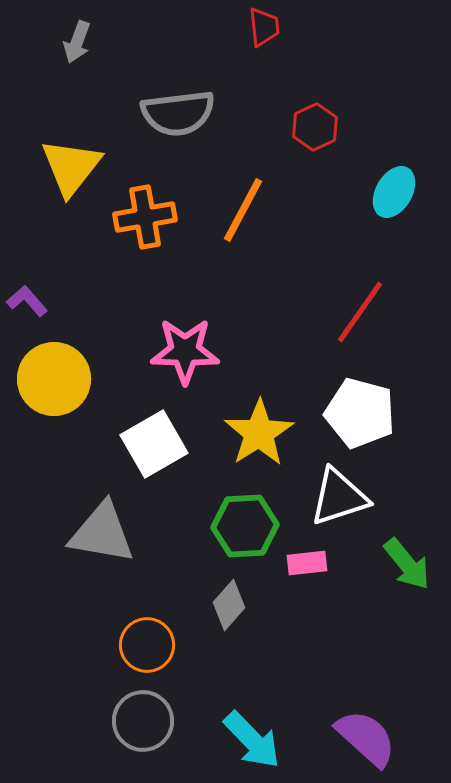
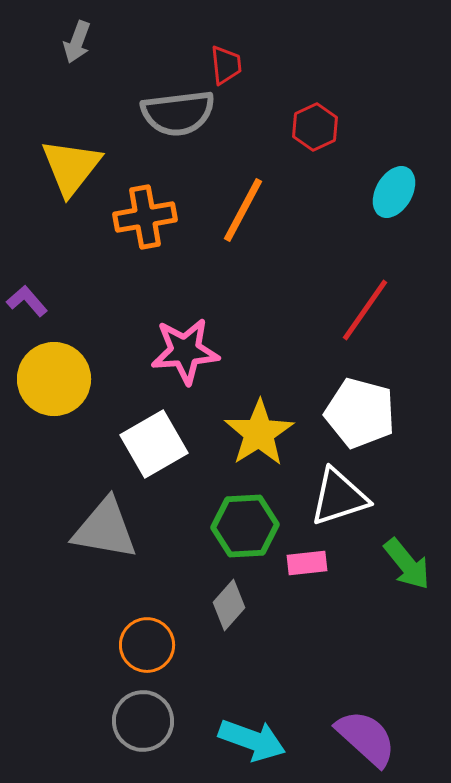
red trapezoid: moved 38 px left, 38 px down
red line: moved 5 px right, 2 px up
pink star: rotated 6 degrees counterclockwise
gray triangle: moved 3 px right, 4 px up
cyan arrow: rotated 26 degrees counterclockwise
